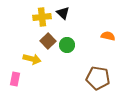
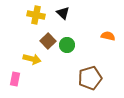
yellow cross: moved 6 px left, 2 px up; rotated 18 degrees clockwise
brown pentagon: moved 8 px left; rotated 25 degrees counterclockwise
